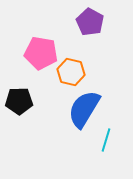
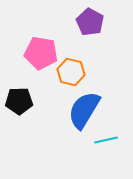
blue semicircle: moved 1 px down
cyan line: rotated 60 degrees clockwise
